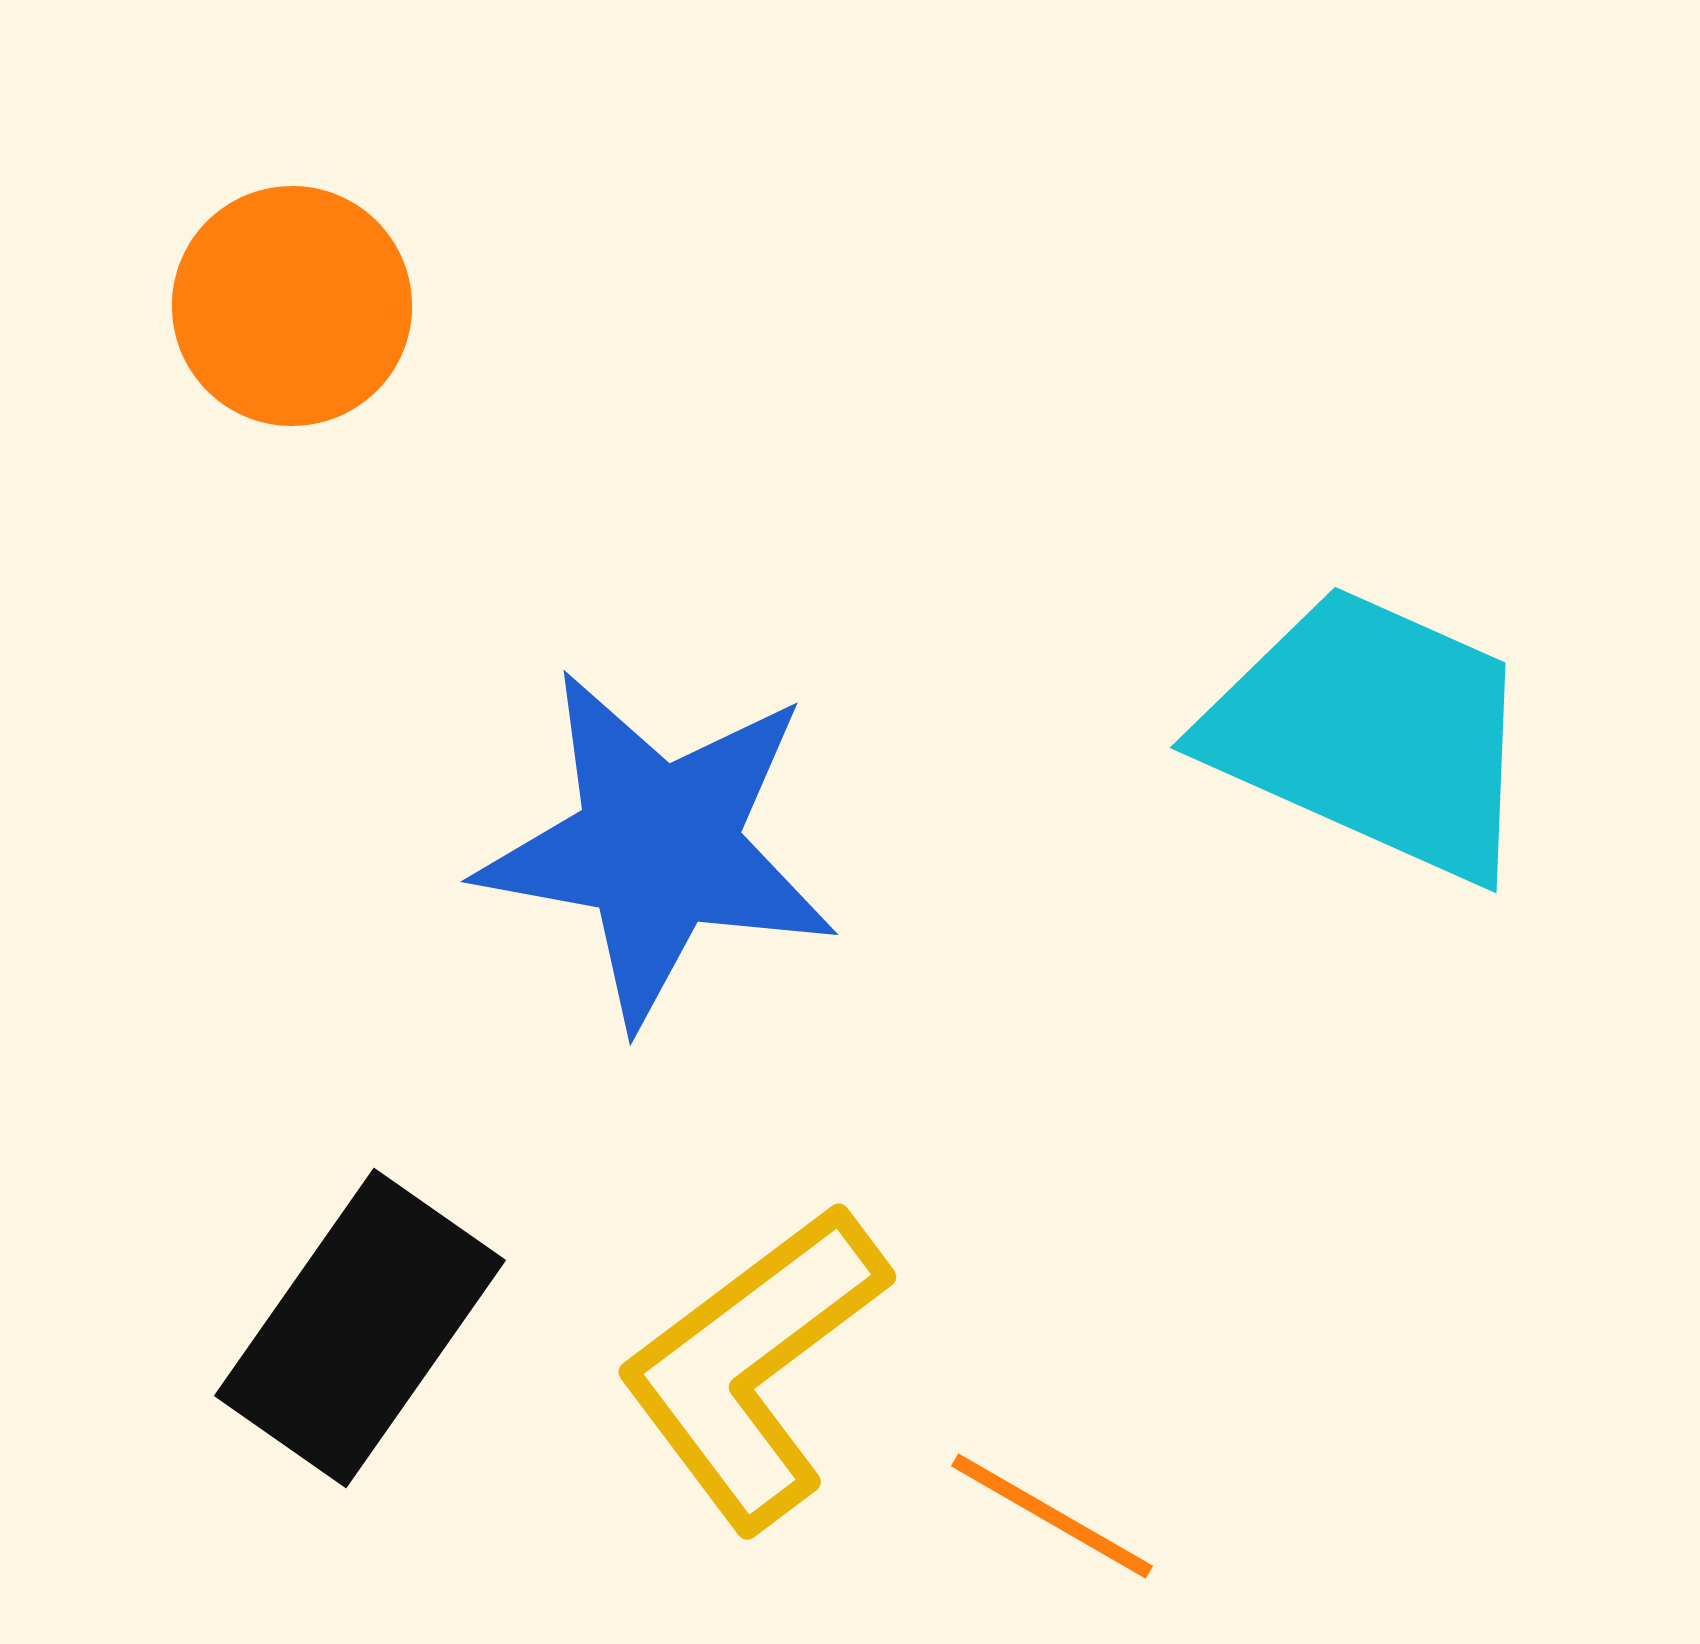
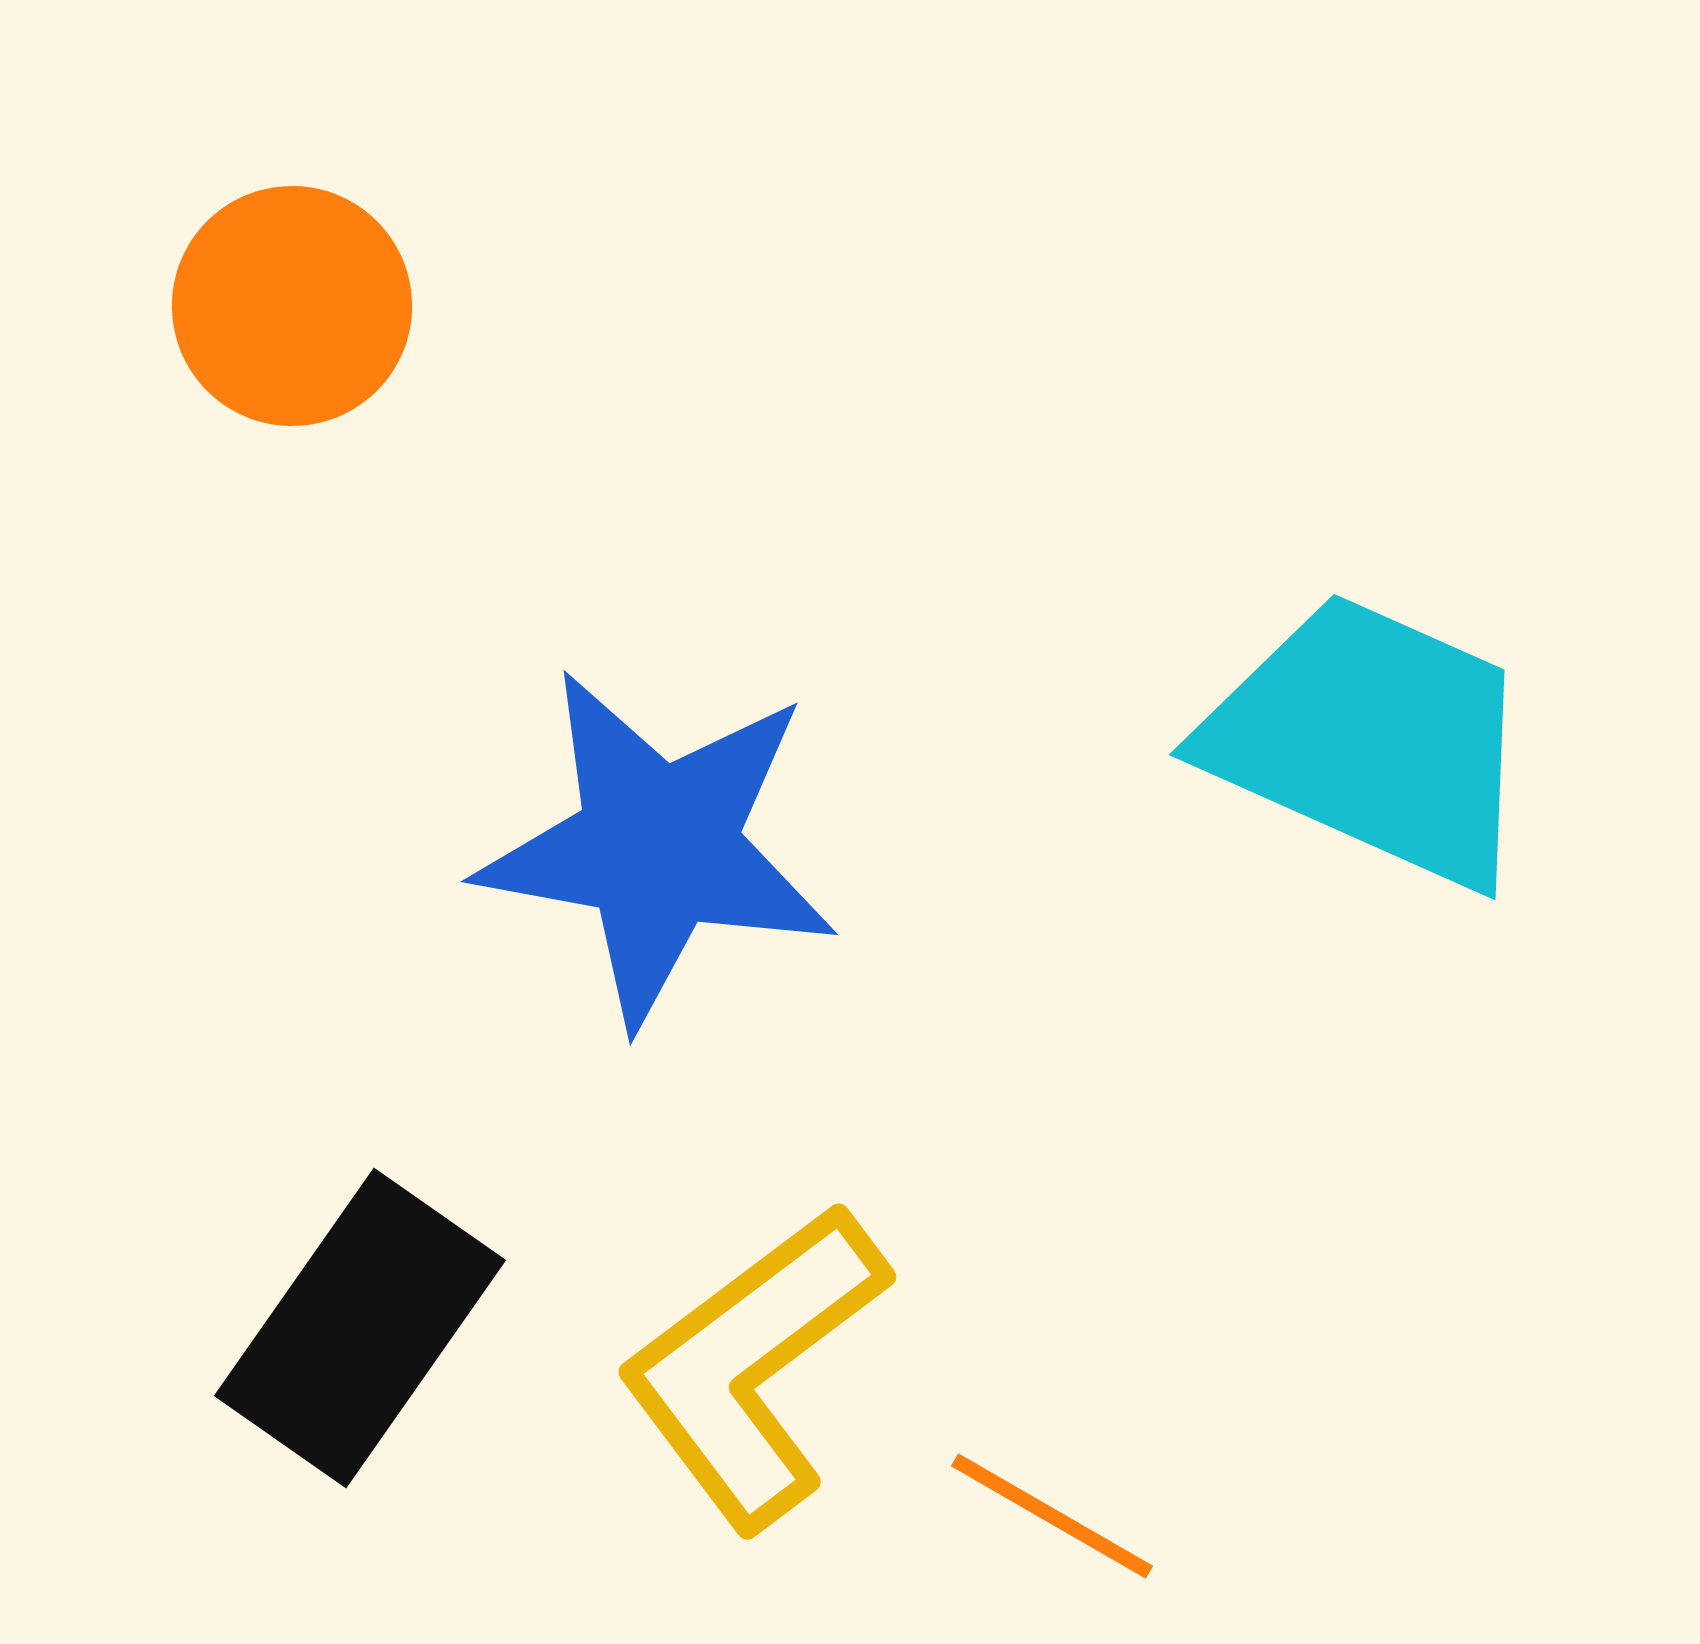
cyan trapezoid: moved 1 px left, 7 px down
